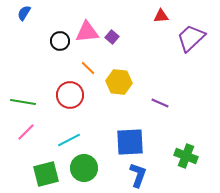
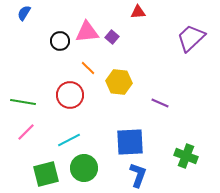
red triangle: moved 23 px left, 4 px up
